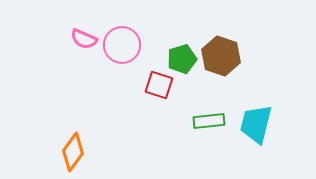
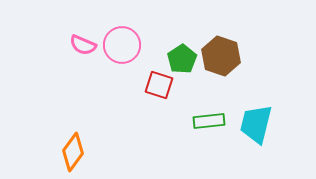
pink semicircle: moved 1 px left, 6 px down
green pentagon: rotated 16 degrees counterclockwise
